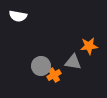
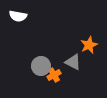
orange star: moved 1 px up; rotated 18 degrees counterclockwise
gray triangle: rotated 18 degrees clockwise
